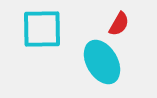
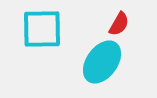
cyan ellipse: rotated 66 degrees clockwise
